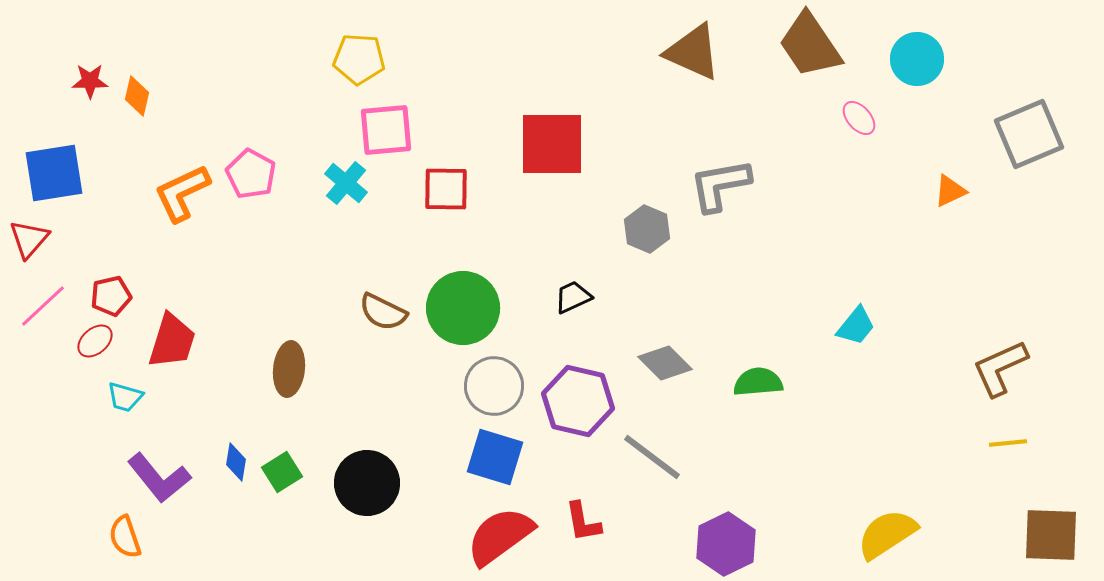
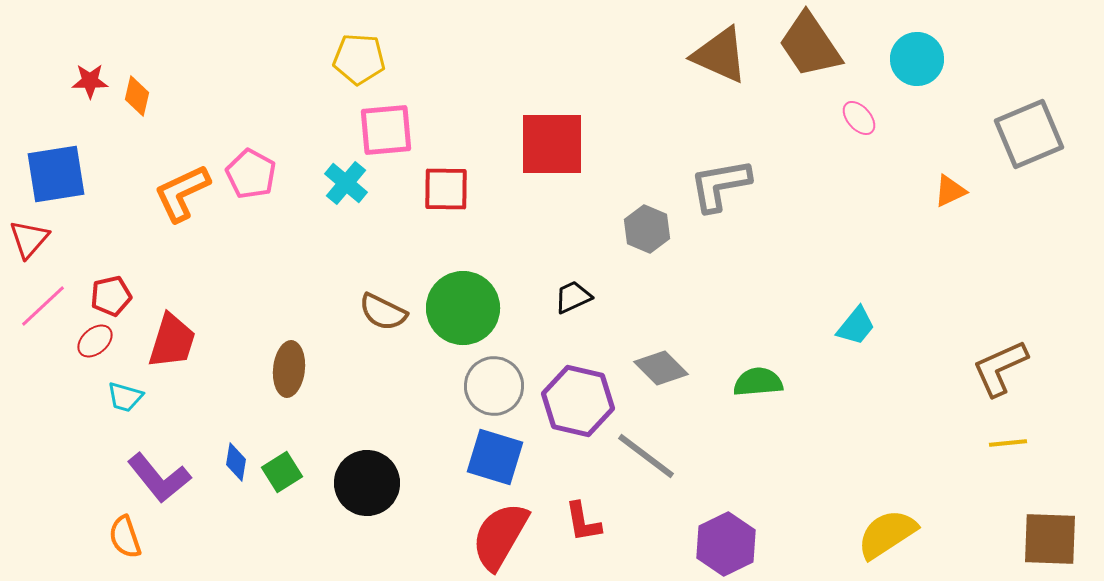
brown triangle at (693, 52): moved 27 px right, 3 px down
blue square at (54, 173): moved 2 px right, 1 px down
gray diamond at (665, 363): moved 4 px left, 5 px down
gray line at (652, 457): moved 6 px left, 1 px up
brown square at (1051, 535): moved 1 px left, 4 px down
red semicircle at (500, 536): rotated 24 degrees counterclockwise
